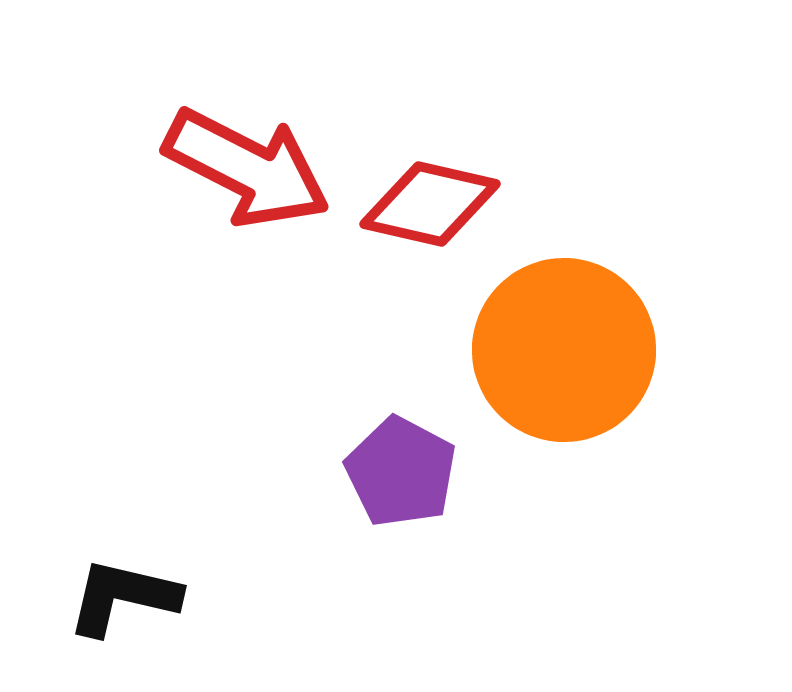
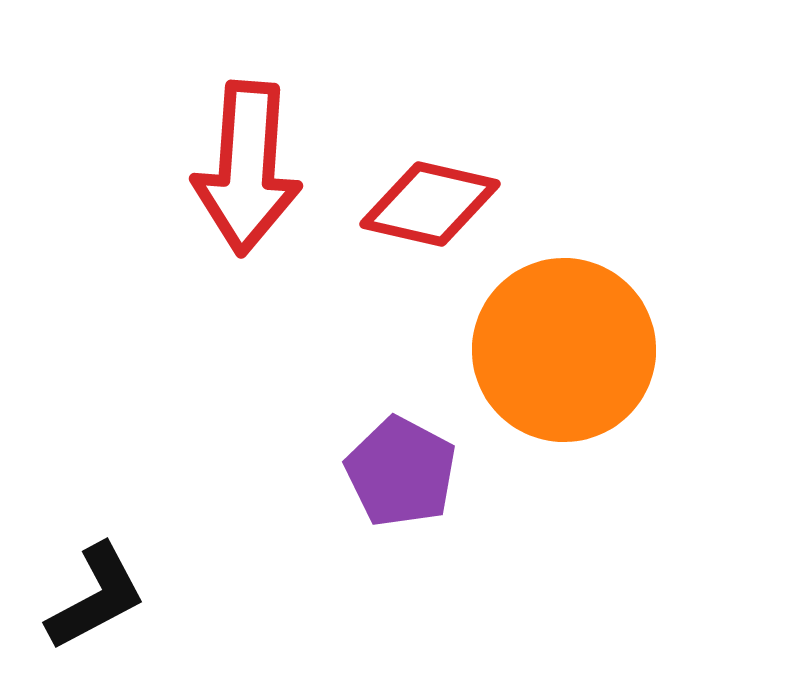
red arrow: rotated 67 degrees clockwise
black L-shape: moved 27 px left; rotated 139 degrees clockwise
